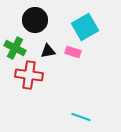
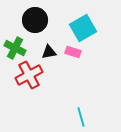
cyan square: moved 2 px left, 1 px down
black triangle: moved 1 px right, 1 px down
red cross: rotated 36 degrees counterclockwise
cyan line: rotated 54 degrees clockwise
